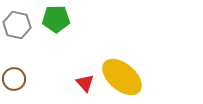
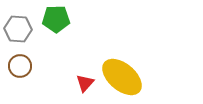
gray hexagon: moved 1 px right, 4 px down; rotated 8 degrees counterclockwise
brown circle: moved 6 px right, 13 px up
red triangle: rotated 24 degrees clockwise
